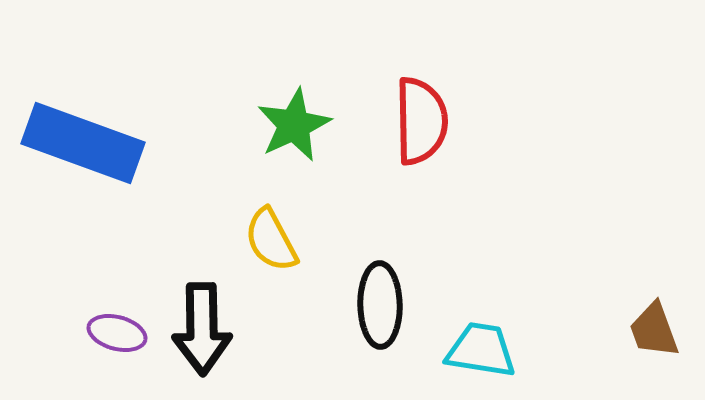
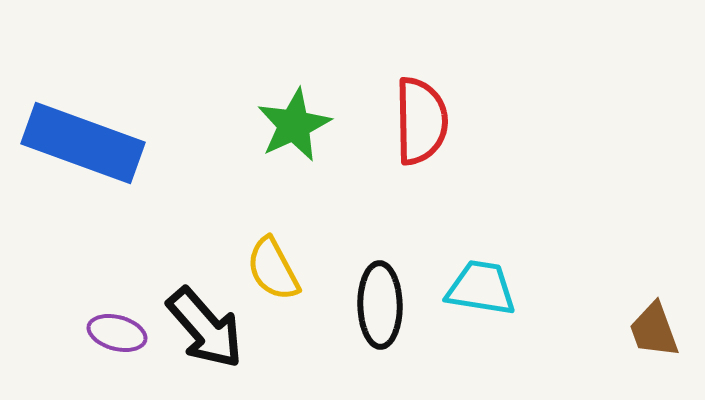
yellow semicircle: moved 2 px right, 29 px down
black arrow: moved 3 px right, 1 px up; rotated 40 degrees counterclockwise
cyan trapezoid: moved 62 px up
